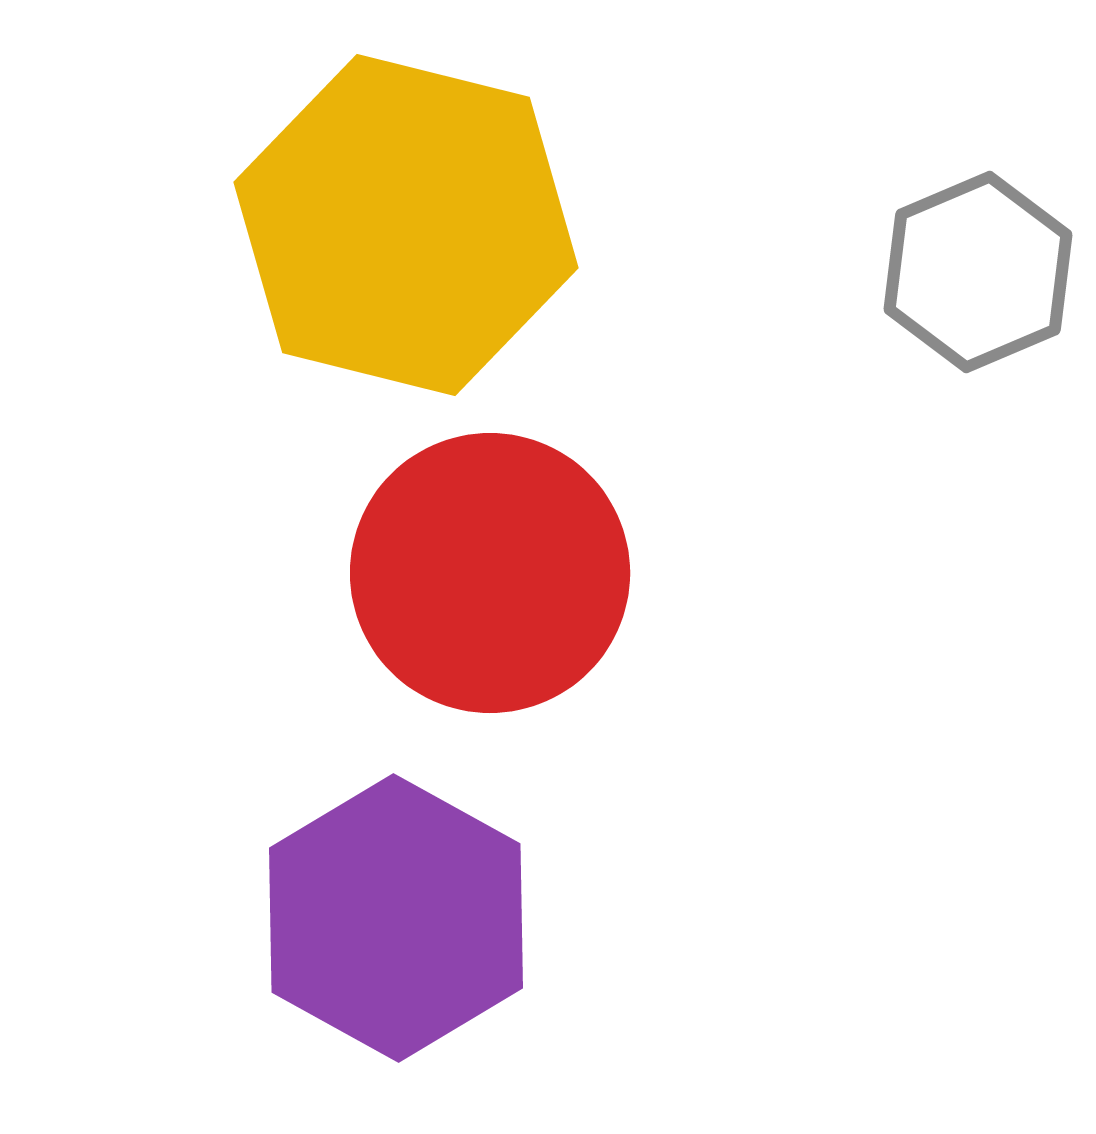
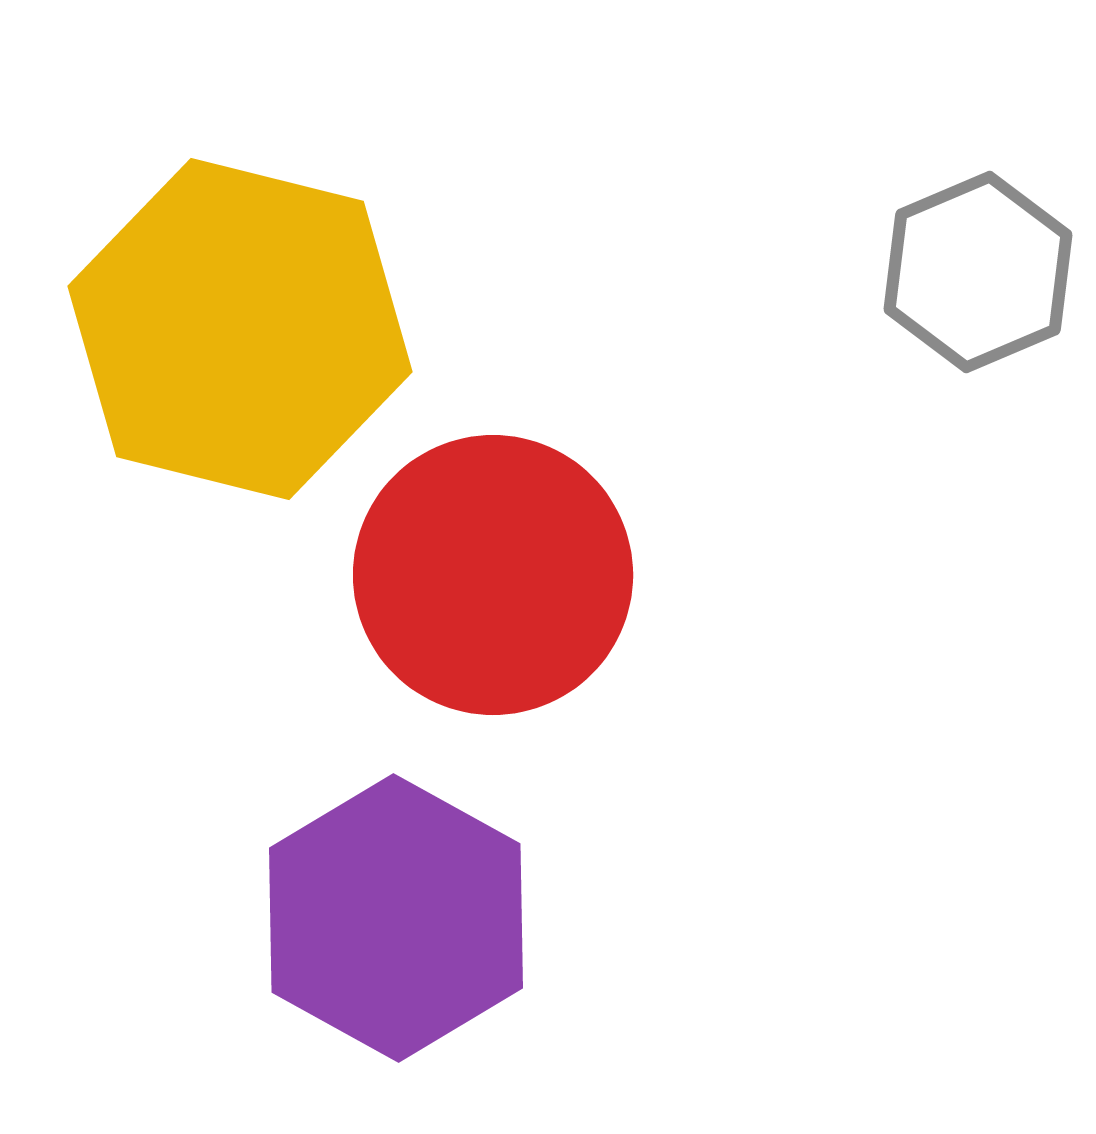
yellow hexagon: moved 166 px left, 104 px down
red circle: moved 3 px right, 2 px down
